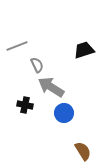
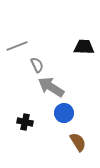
black trapezoid: moved 3 px up; rotated 20 degrees clockwise
black cross: moved 17 px down
brown semicircle: moved 5 px left, 9 px up
